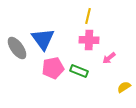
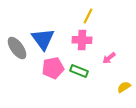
yellow line: rotated 14 degrees clockwise
pink cross: moved 7 px left
